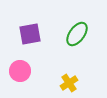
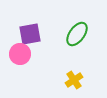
pink circle: moved 17 px up
yellow cross: moved 5 px right, 3 px up
